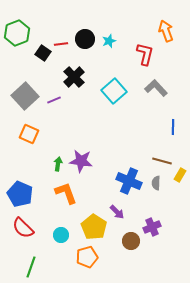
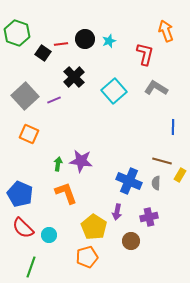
green hexagon: rotated 20 degrees counterclockwise
gray L-shape: rotated 15 degrees counterclockwise
purple arrow: rotated 56 degrees clockwise
purple cross: moved 3 px left, 10 px up; rotated 12 degrees clockwise
cyan circle: moved 12 px left
